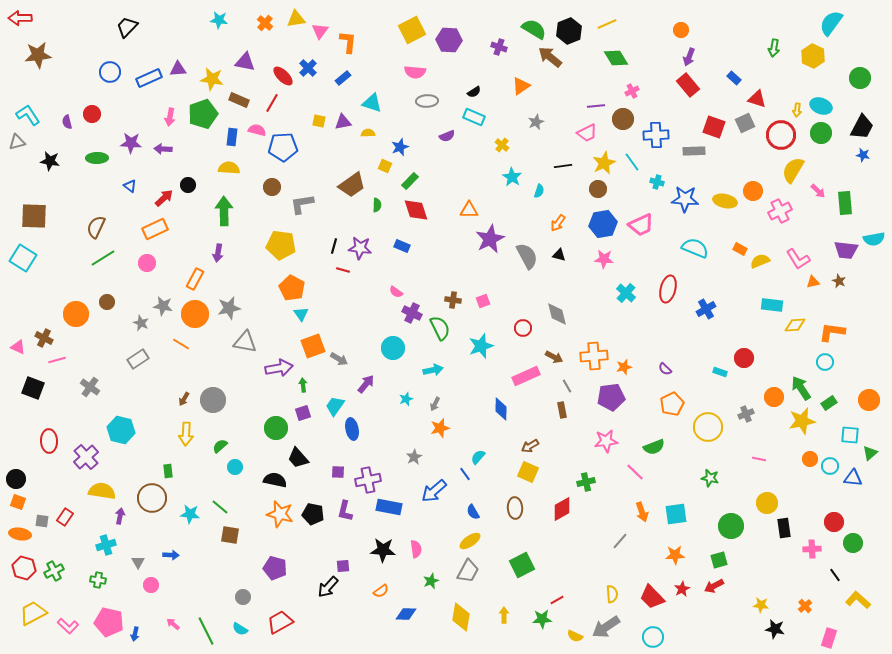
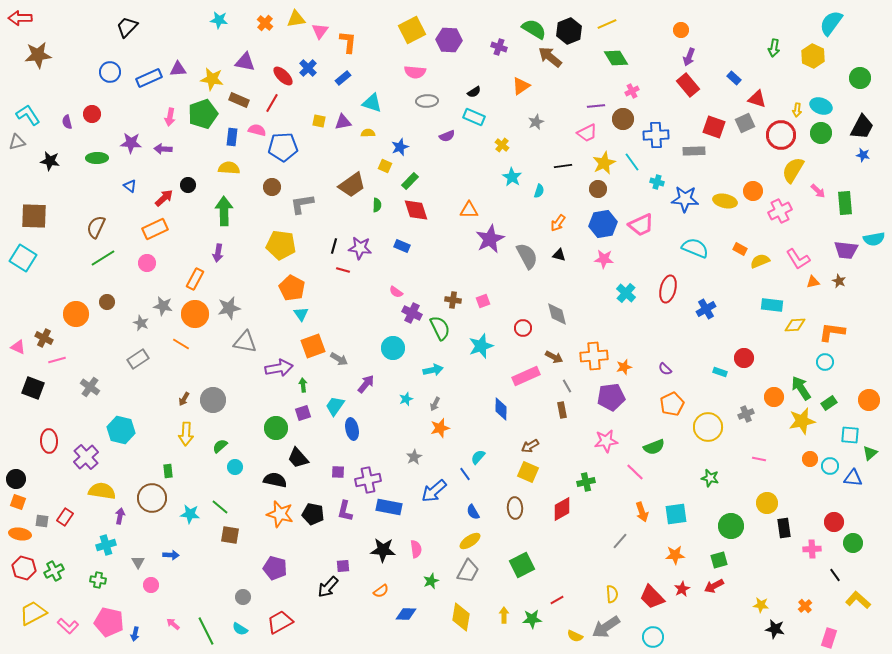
green star at (542, 619): moved 10 px left
